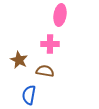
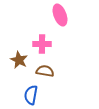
pink ellipse: rotated 30 degrees counterclockwise
pink cross: moved 8 px left
blue semicircle: moved 2 px right
